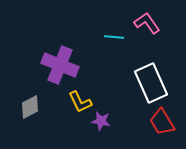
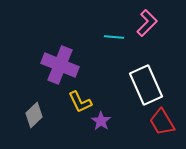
pink L-shape: rotated 80 degrees clockwise
white rectangle: moved 5 px left, 2 px down
gray diamond: moved 4 px right, 8 px down; rotated 15 degrees counterclockwise
purple star: rotated 24 degrees clockwise
